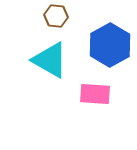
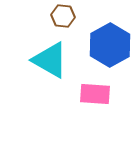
brown hexagon: moved 7 px right
